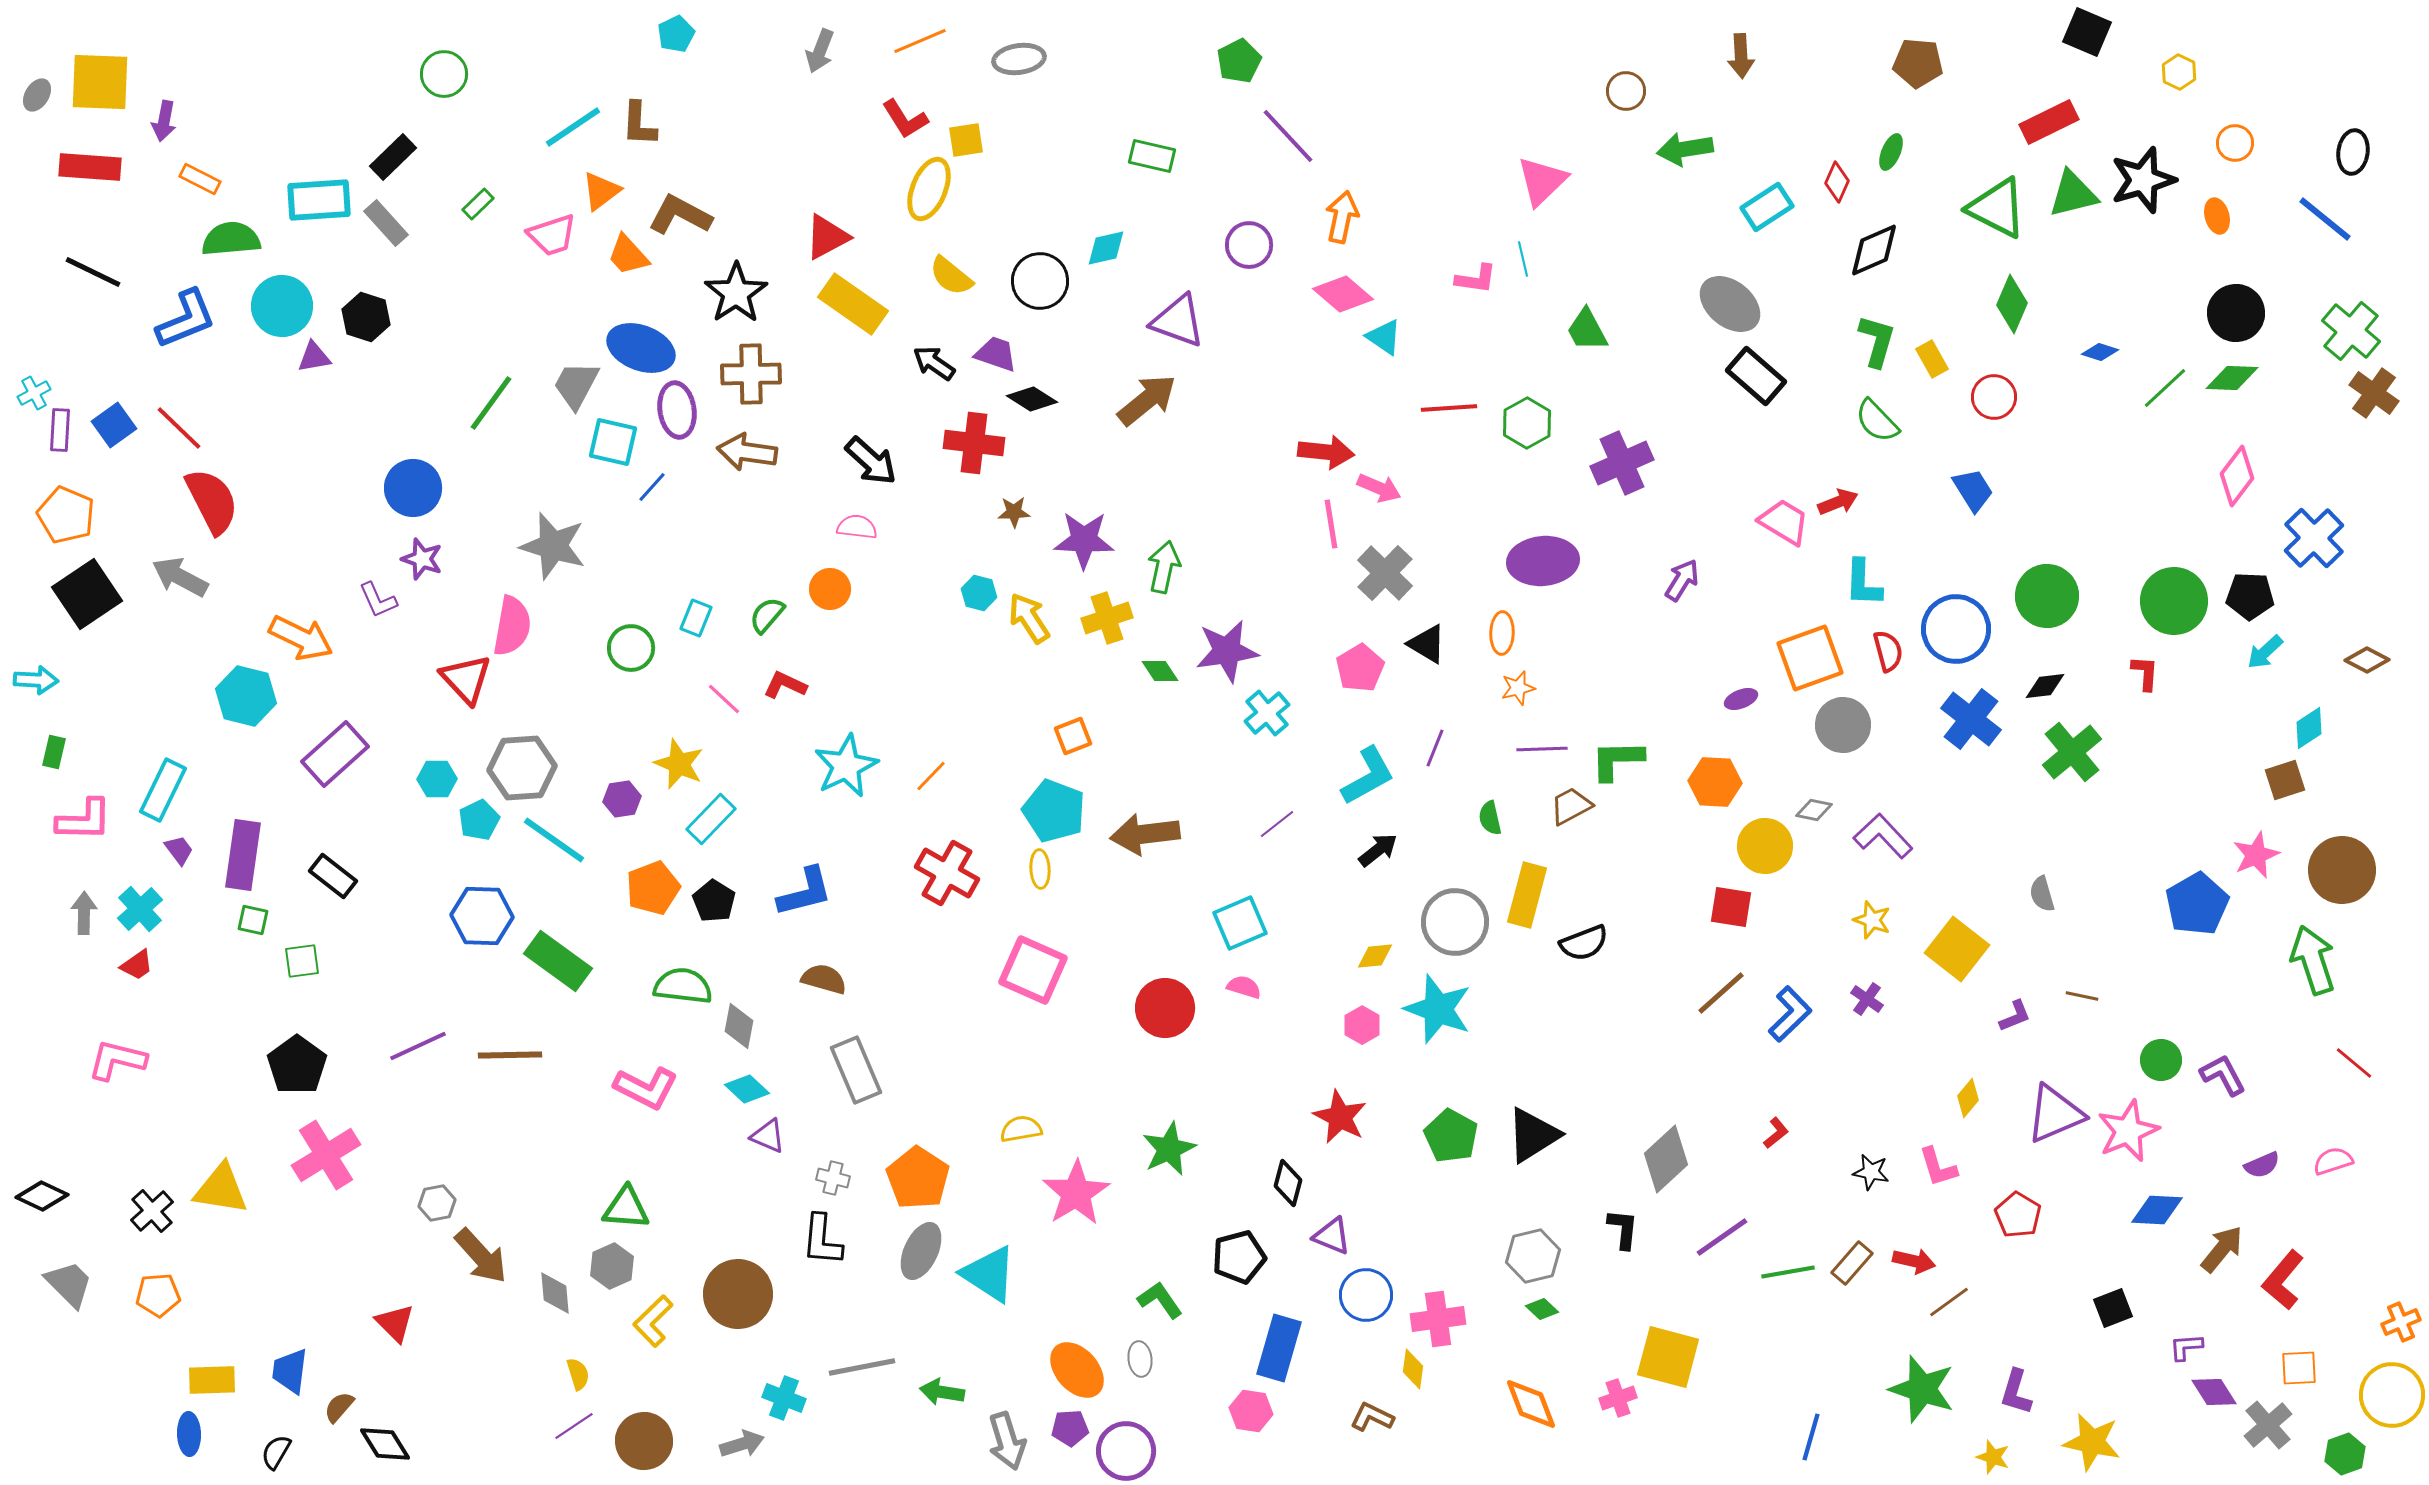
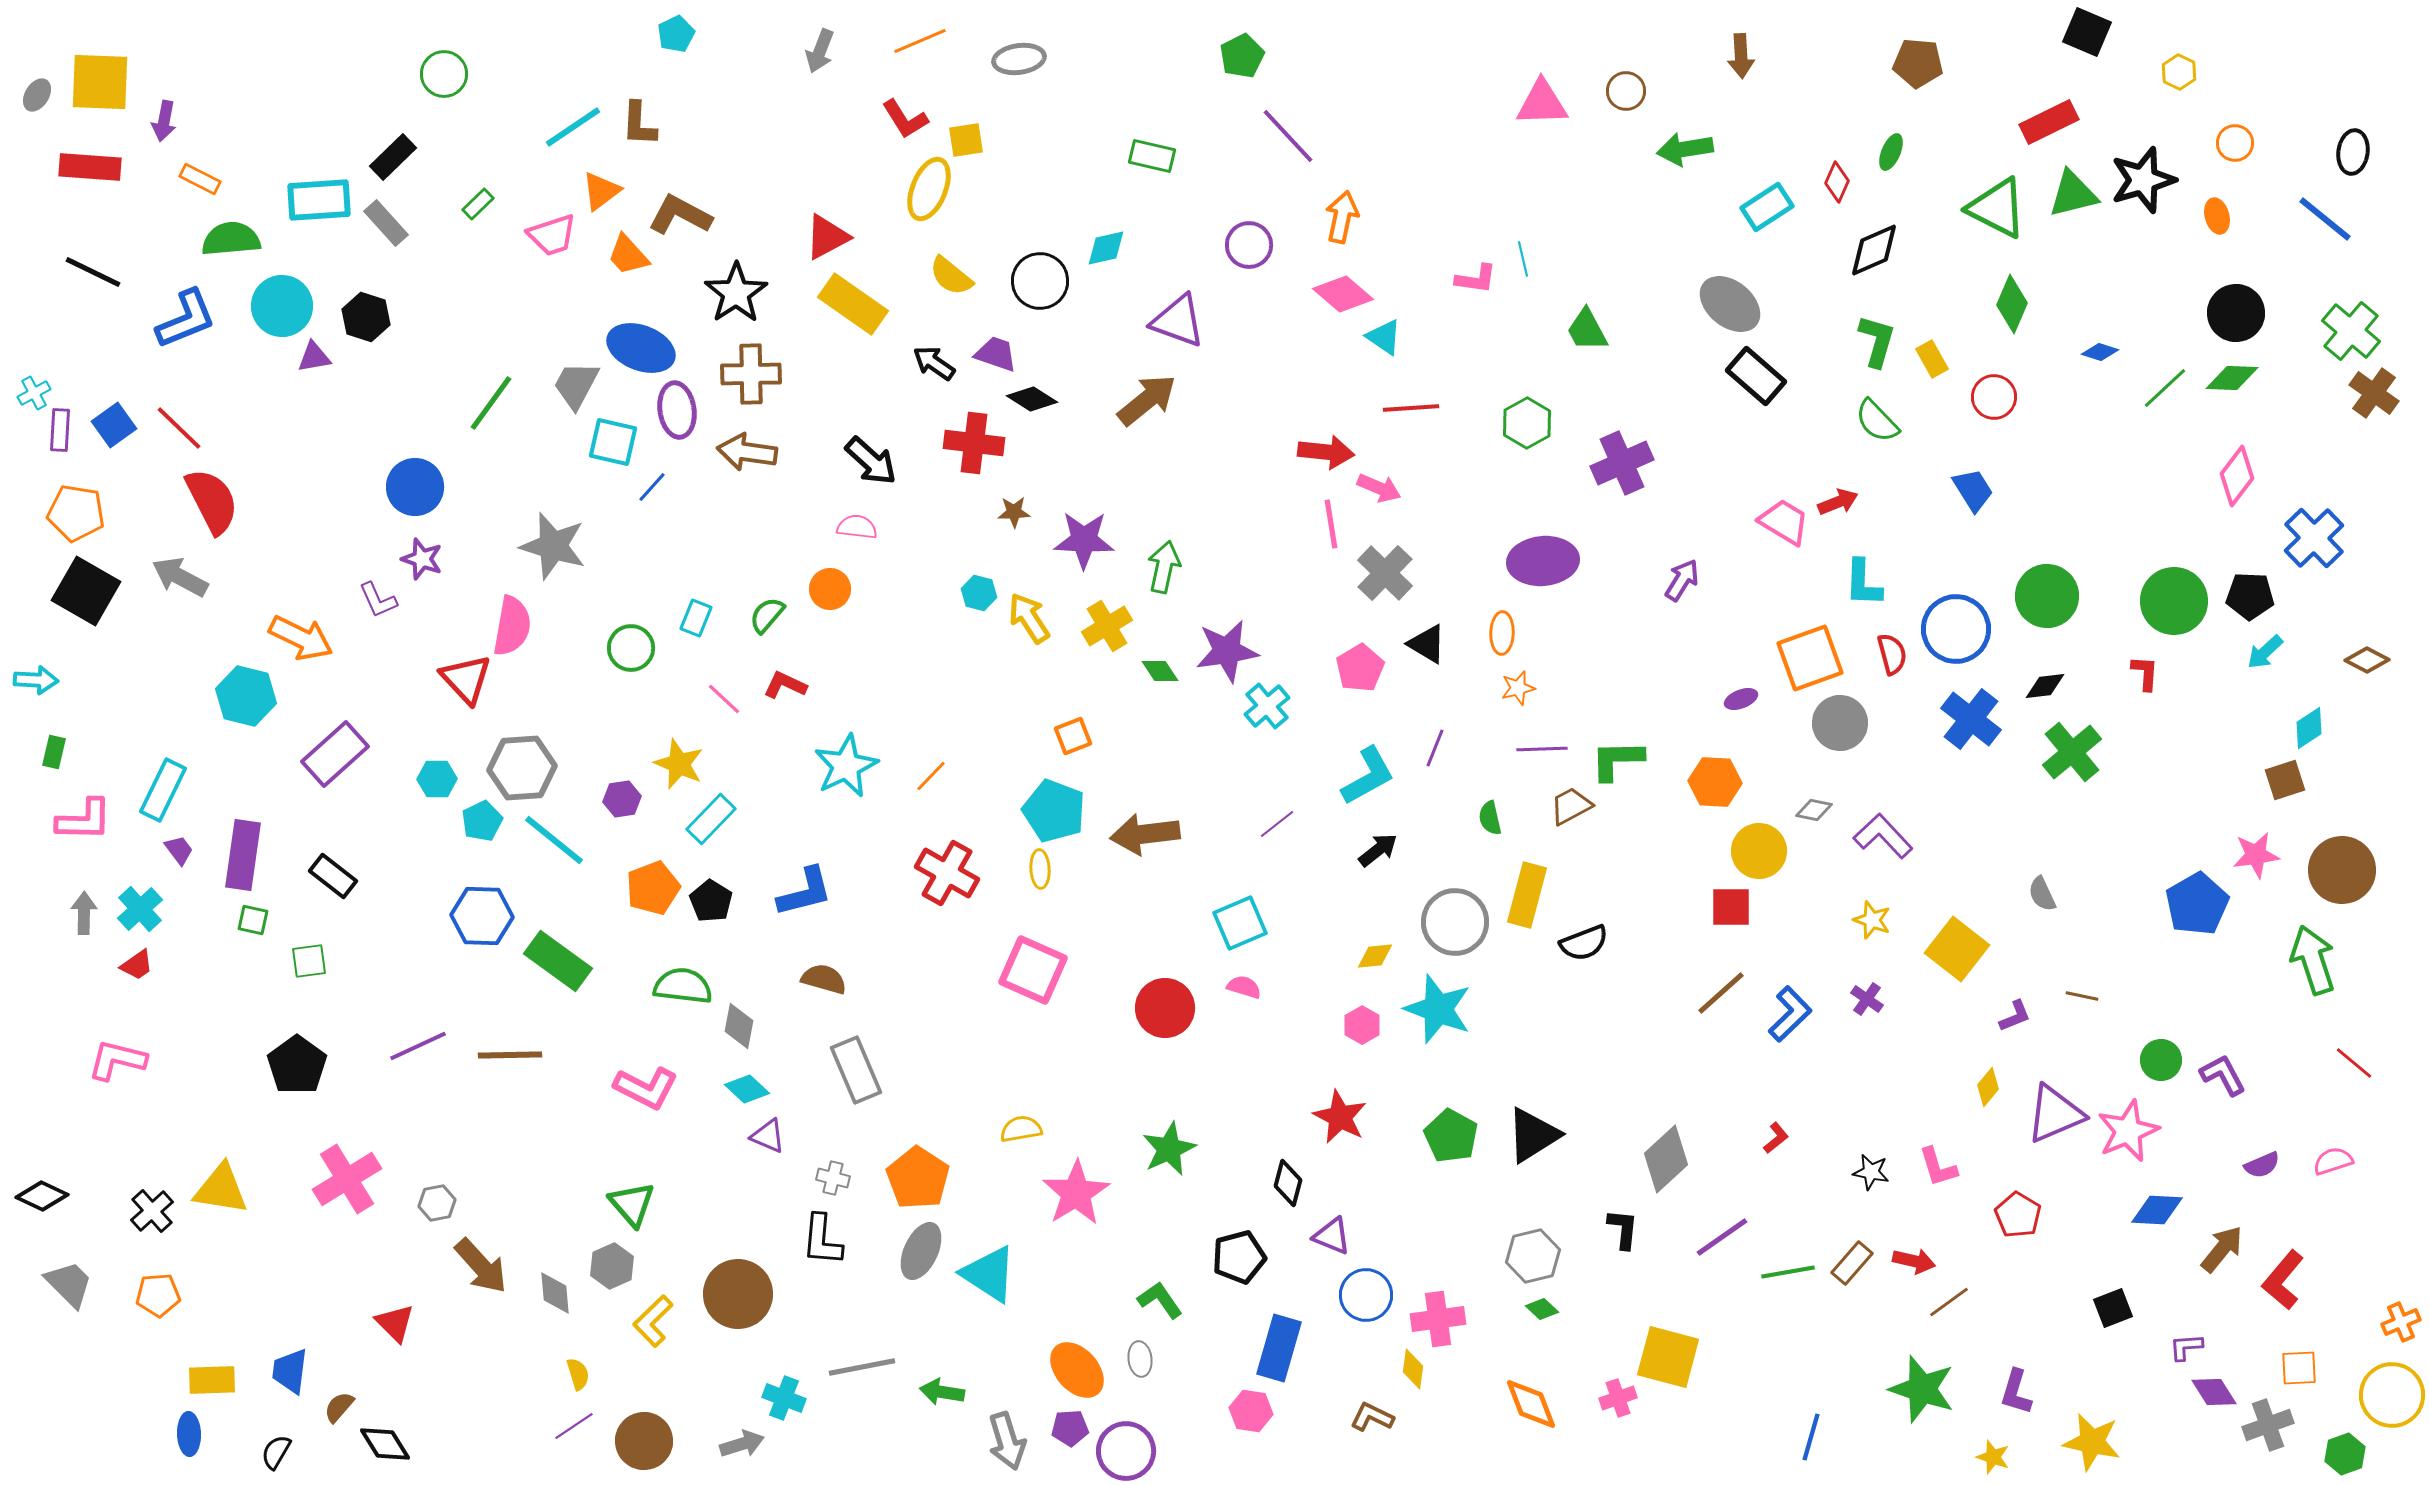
green pentagon at (1239, 61): moved 3 px right, 5 px up
pink triangle at (1542, 181): moved 78 px up; rotated 42 degrees clockwise
red line at (1449, 408): moved 38 px left
blue circle at (413, 488): moved 2 px right, 1 px up
orange pentagon at (66, 515): moved 10 px right, 2 px up; rotated 14 degrees counterclockwise
black square at (87, 594): moved 1 px left, 3 px up; rotated 26 degrees counterclockwise
yellow cross at (1107, 618): moved 8 px down; rotated 12 degrees counterclockwise
red semicircle at (1888, 651): moved 4 px right, 3 px down
cyan cross at (1267, 713): moved 7 px up
gray circle at (1843, 725): moved 3 px left, 2 px up
cyan pentagon at (479, 820): moved 3 px right, 1 px down
cyan line at (554, 840): rotated 4 degrees clockwise
yellow circle at (1765, 846): moved 6 px left, 5 px down
pink star at (2256, 855): rotated 15 degrees clockwise
gray semicircle at (2042, 894): rotated 9 degrees counterclockwise
black pentagon at (714, 901): moved 3 px left
red square at (1731, 907): rotated 9 degrees counterclockwise
green square at (302, 961): moved 7 px right
yellow diamond at (1968, 1098): moved 20 px right, 11 px up
red L-shape at (1776, 1133): moved 5 px down
pink cross at (326, 1155): moved 21 px right, 24 px down
green triangle at (626, 1208): moved 6 px right, 4 px up; rotated 45 degrees clockwise
brown arrow at (481, 1256): moved 10 px down
gray cross at (2268, 1425): rotated 21 degrees clockwise
